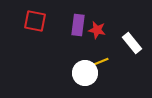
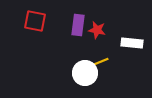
white rectangle: rotated 45 degrees counterclockwise
